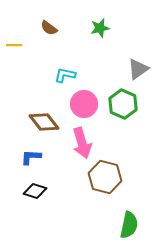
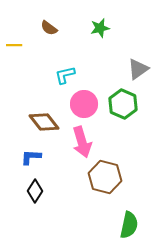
cyan L-shape: rotated 25 degrees counterclockwise
pink arrow: moved 1 px up
black diamond: rotated 75 degrees counterclockwise
